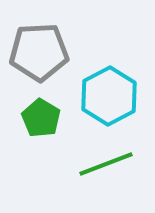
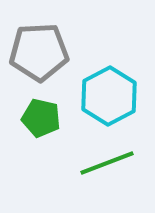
green pentagon: rotated 18 degrees counterclockwise
green line: moved 1 px right, 1 px up
